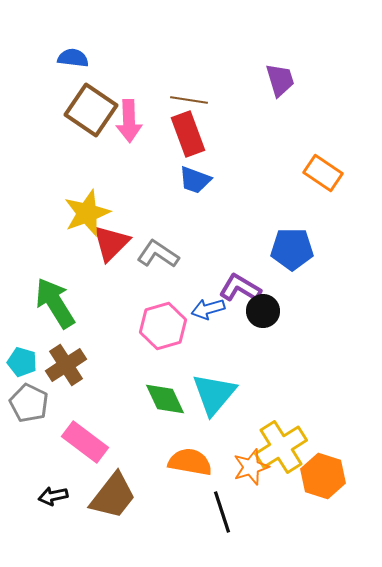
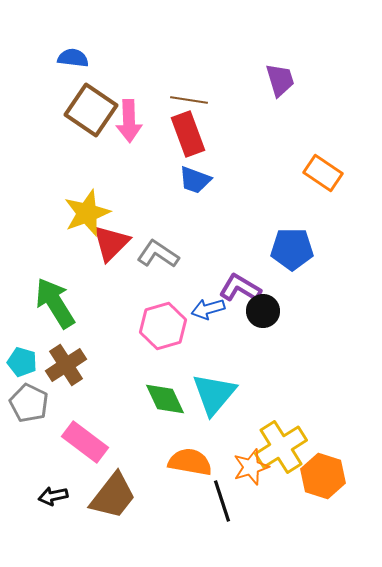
black line: moved 11 px up
